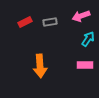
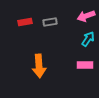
pink arrow: moved 5 px right
red rectangle: rotated 16 degrees clockwise
orange arrow: moved 1 px left
